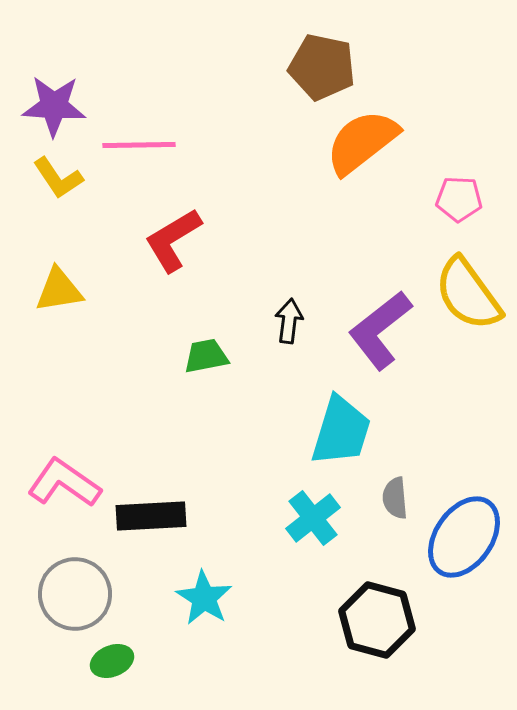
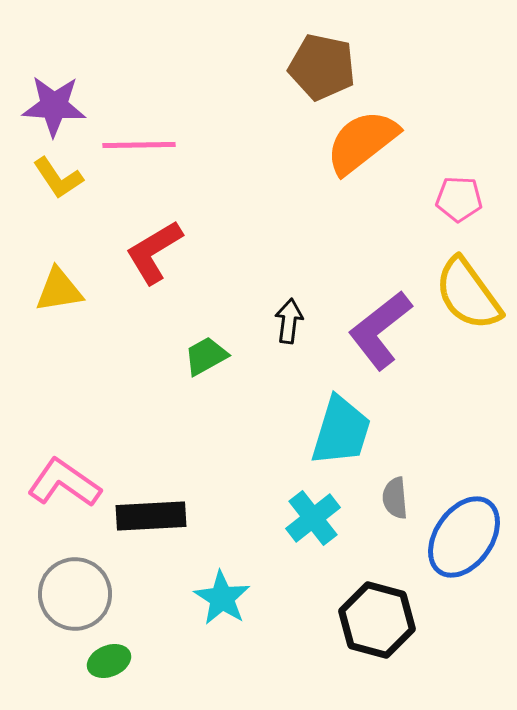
red L-shape: moved 19 px left, 12 px down
green trapezoid: rotated 18 degrees counterclockwise
cyan star: moved 18 px right
green ellipse: moved 3 px left
